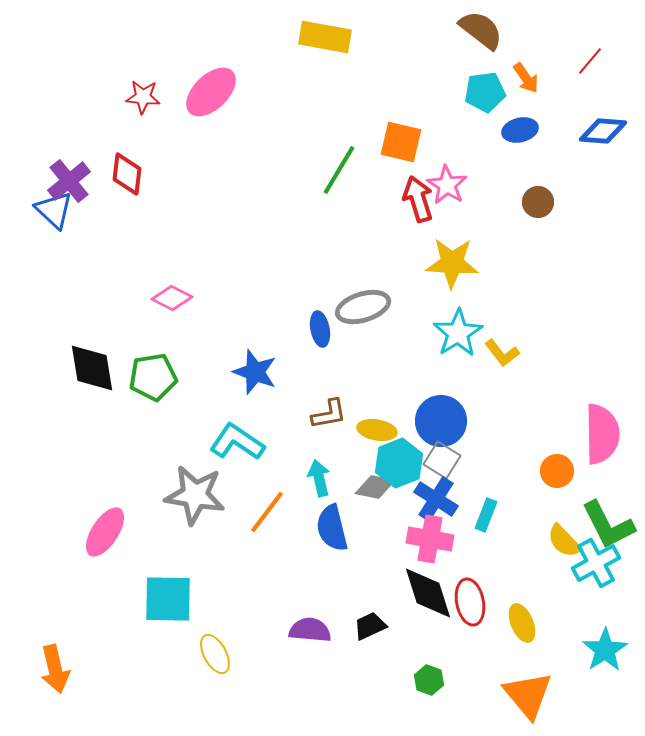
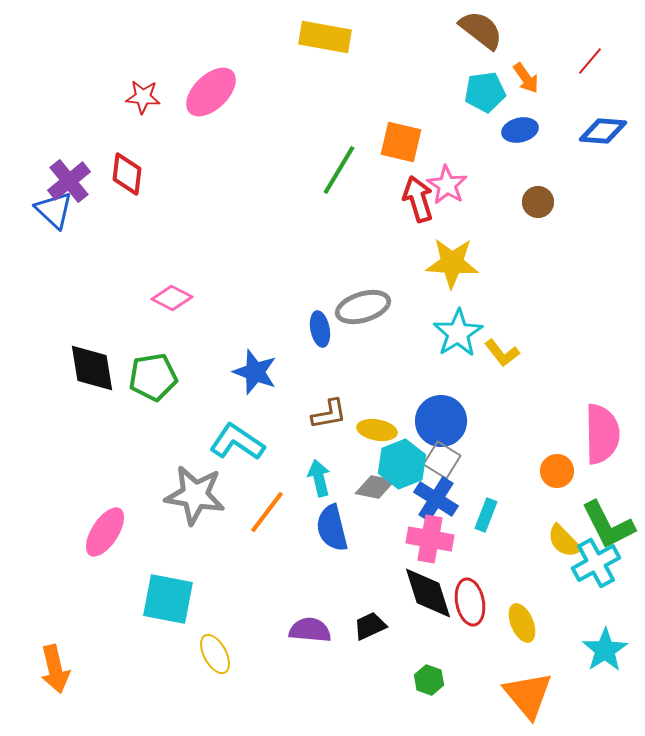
cyan hexagon at (399, 463): moved 3 px right, 1 px down
cyan square at (168, 599): rotated 10 degrees clockwise
